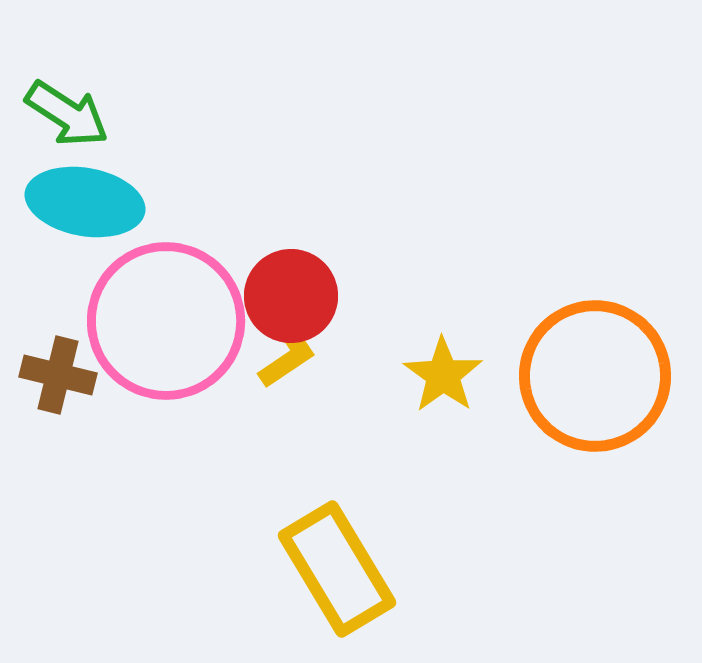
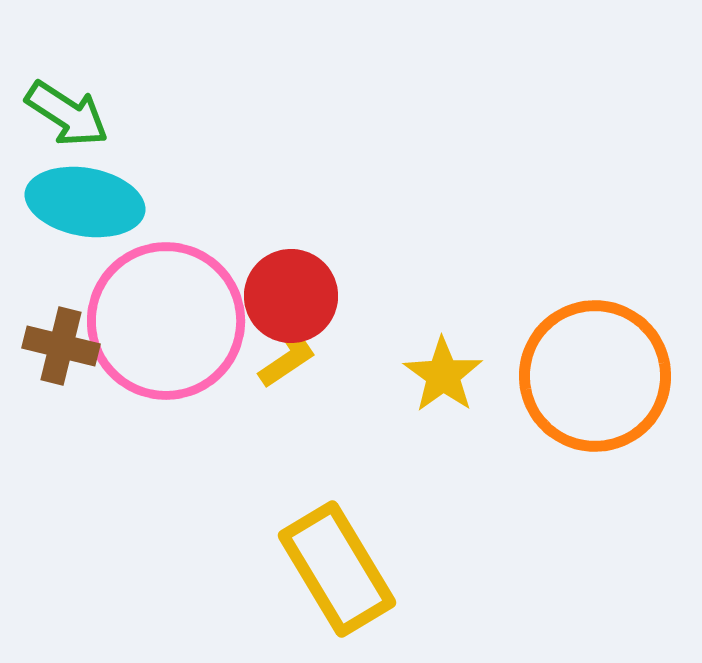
brown cross: moved 3 px right, 29 px up
